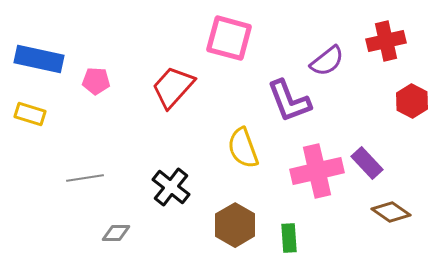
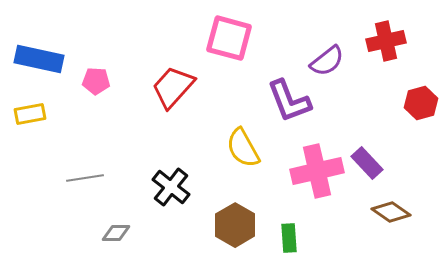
red hexagon: moved 9 px right, 2 px down; rotated 16 degrees clockwise
yellow rectangle: rotated 28 degrees counterclockwise
yellow semicircle: rotated 9 degrees counterclockwise
